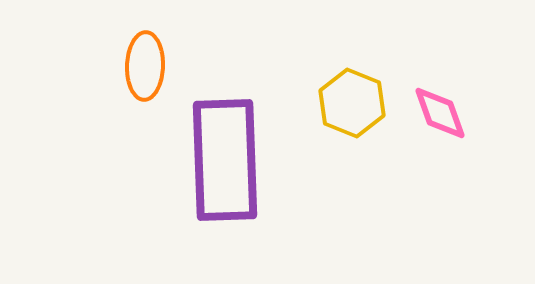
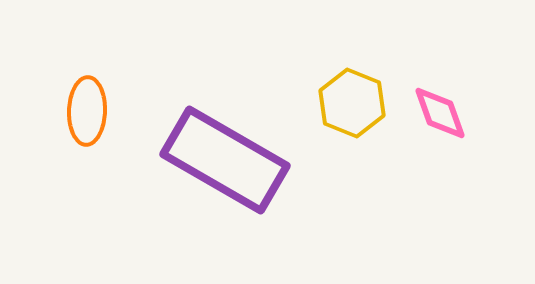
orange ellipse: moved 58 px left, 45 px down
purple rectangle: rotated 58 degrees counterclockwise
